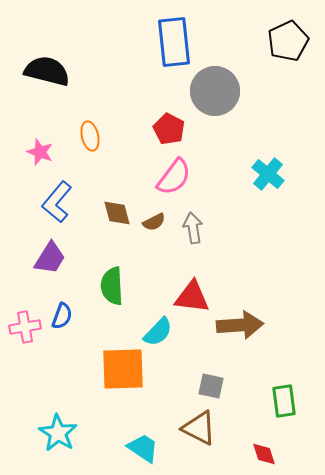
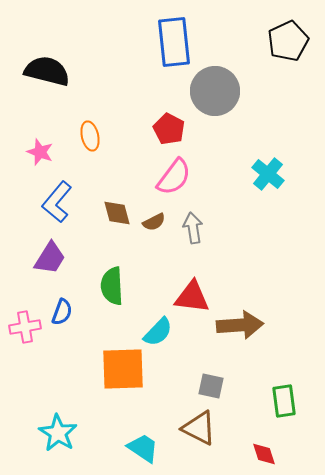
blue semicircle: moved 4 px up
